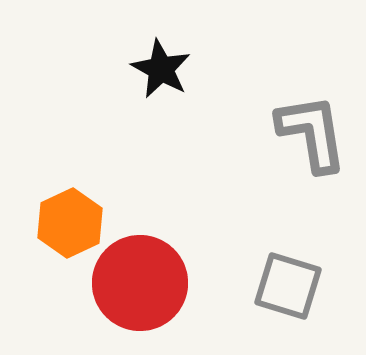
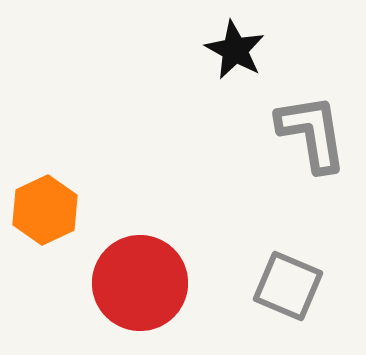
black star: moved 74 px right, 19 px up
orange hexagon: moved 25 px left, 13 px up
gray square: rotated 6 degrees clockwise
